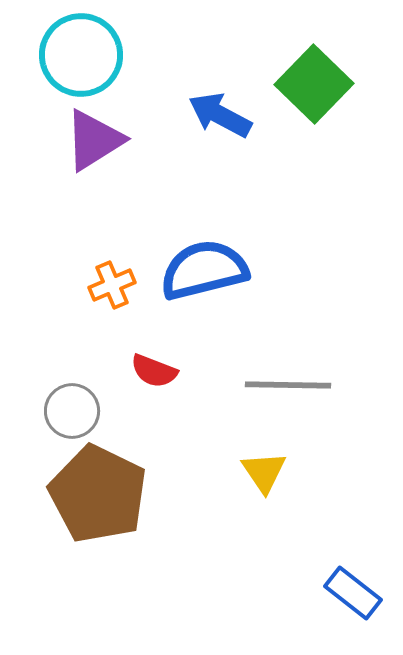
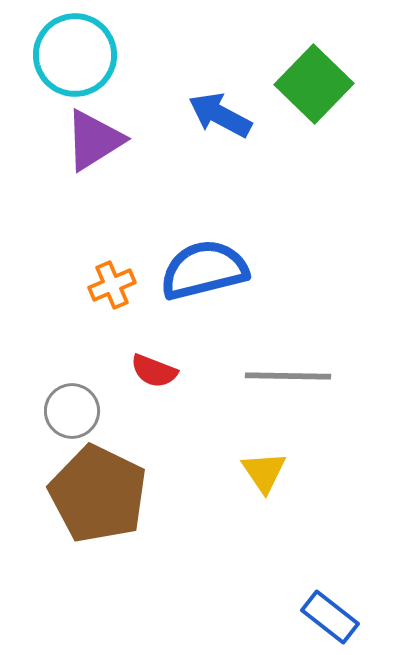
cyan circle: moved 6 px left
gray line: moved 9 px up
blue rectangle: moved 23 px left, 24 px down
